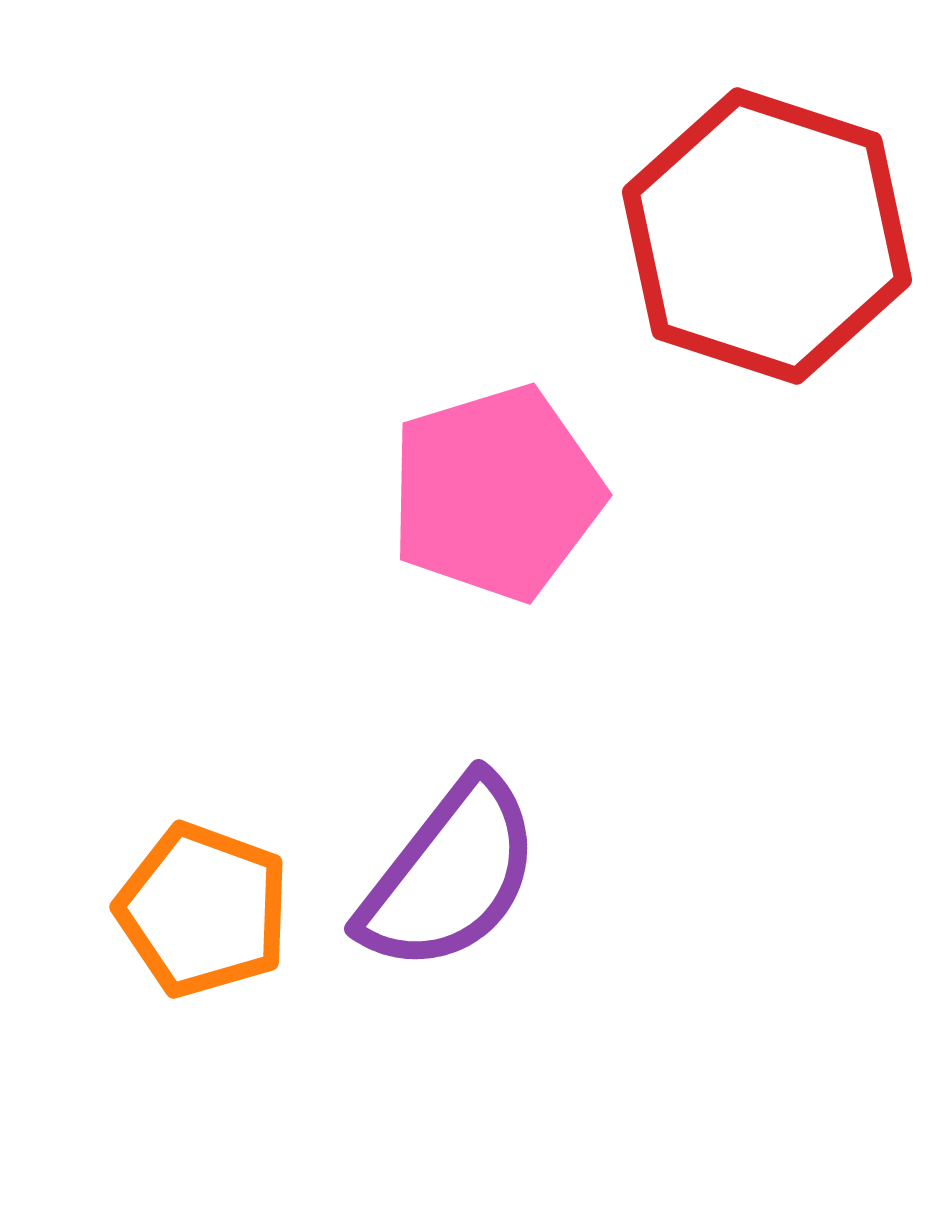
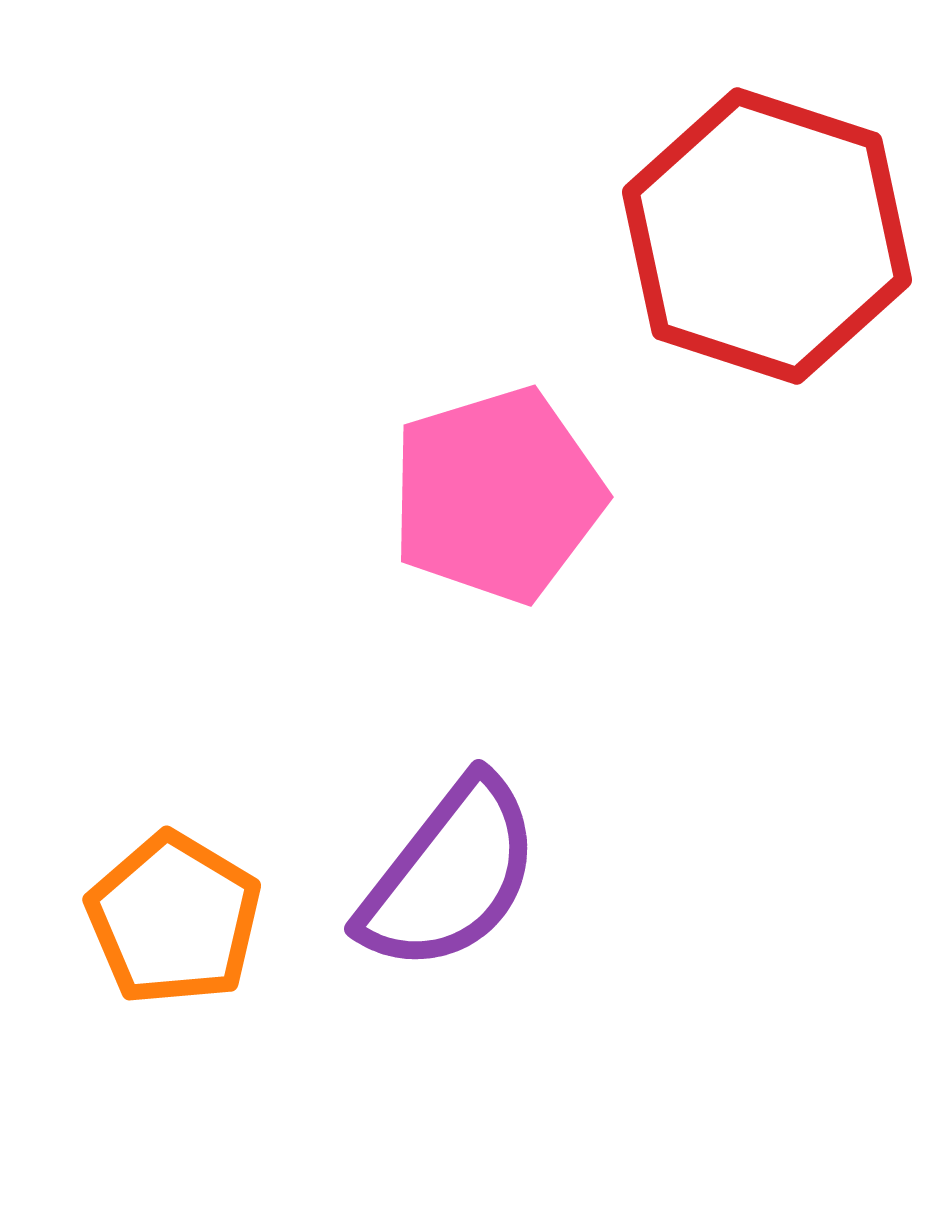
pink pentagon: moved 1 px right, 2 px down
orange pentagon: moved 29 px left, 9 px down; rotated 11 degrees clockwise
